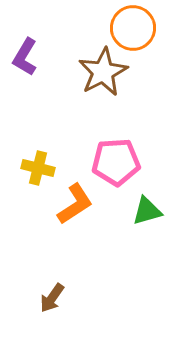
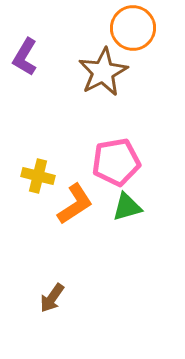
pink pentagon: rotated 6 degrees counterclockwise
yellow cross: moved 8 px down
green triangle: moved 20 px left, 4 px up
